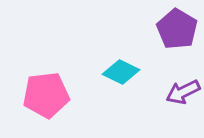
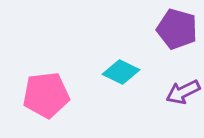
purple pentagon: rotated 15 degrees counterclockwise
